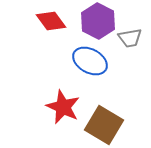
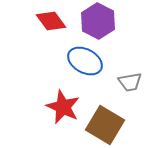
gray trapezoid: moved 44 px down
blue ellipse: moved 5 px left
brown square: moved 1 px right
